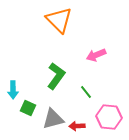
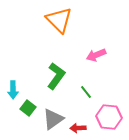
green square: rotated 14 degrees clockwise
gray triangle: rotated 20 degrees counterclockwise
red arrow: moved 1 px right, 2 px down
